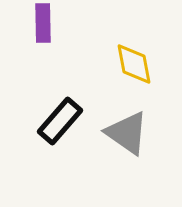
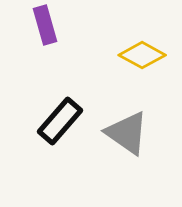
purple rectangle: moved 2 px right, 2 px down; rotated 15 degrees counterclockwise
yellow diamond: moved 8 px right, 9 px up; rotated 51 degrees counterclockwise
